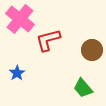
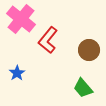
pink cross: moved 1 px right
red L-shape: rotated 36 degrees counterclockwise
brown circle: moved 3 px left
